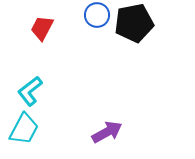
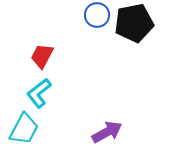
red trapezoid: moved 28 px down
cyan L-shape: moved 9 px right, 2 px down
